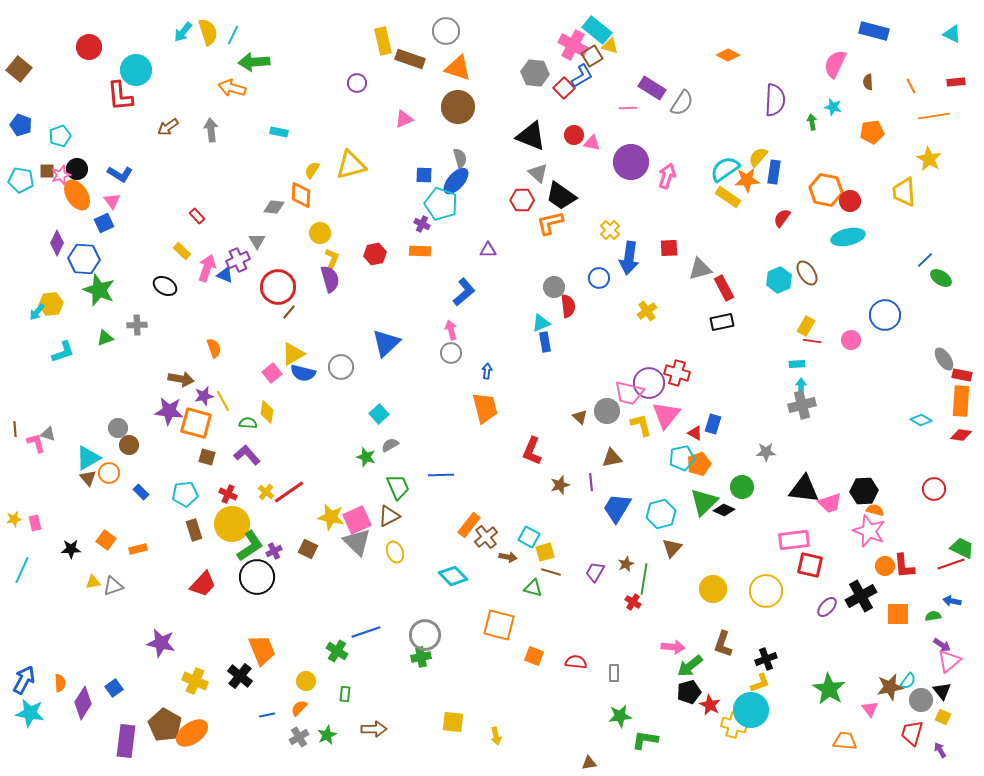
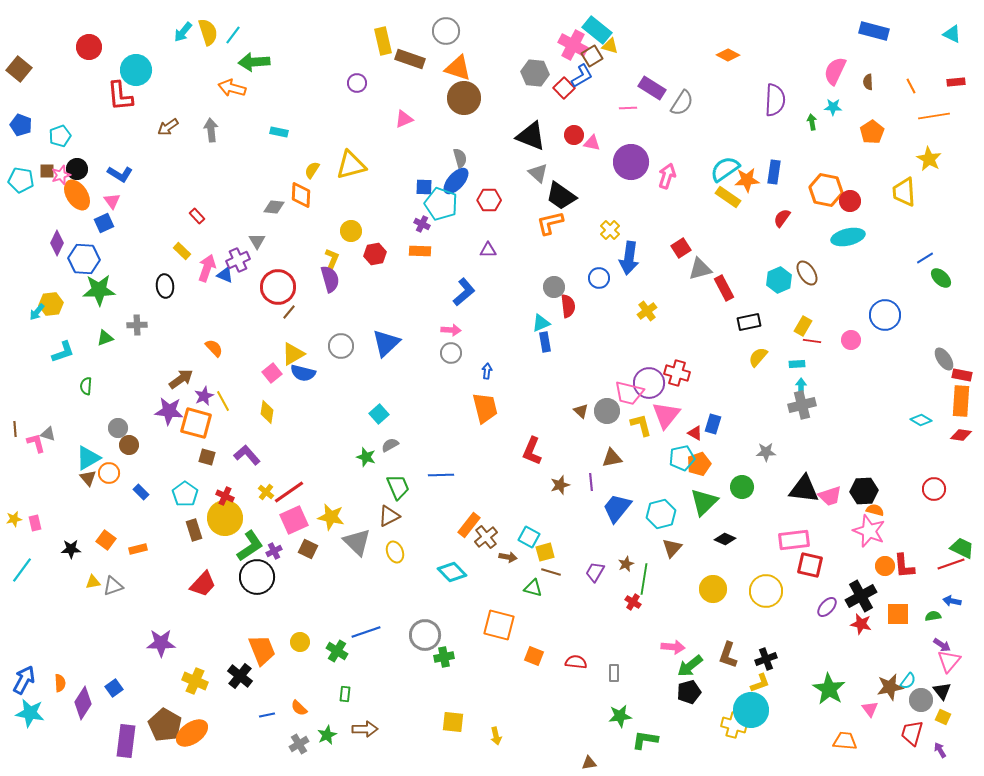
cyan line at (233, 35): rotated 12 degrees clockwise
pink semicircle at (835, 64): moved 7 px down
brown circle at (458, 107): moved 6 px right, 9 px up
cyan star at (833, 107): rotated 12 degrees counterclockwise
orange pentagon at (872, 132): rotated 25 degrees counterclockwise
yellow semicircle at (758, 157): moved 200 px down
blue square at (424, 175): moved 12 px down
red hexagon at (522, 200): moved 33 px left
yellow circle at (320, 233): moved 31 px right, 2 px up
red square at (669, 248): moved 12 px right; rotated 30 degrees counterclockwise
blue line at (925, 260): moved 2 px up; rotated 12 degrees clockwise
green ellipse at (941, 278): rotated 10 degrees clockwise
black ellipse at (165, 286): rotated 55 degrees clockwise
green star at (99, 290): rotated 24 degrees counterclockwise
black rectangle at (722, 322): moved 27 px right
yellow rectangle at (806, 326): moved 3 px left
pink arrow at (451, 330): rotated 108 degrees clockwise
orange semicircle at (214, 348): rotated 24 degrees counterclockwise
gray circle at (341, 367): moved 21 px up
brown arrow at (181, 379): rotated 45 degrees counterclockwise
purple star at (204, 396): rotated 12 degrees counterclockwise
brown triangle at (580, 417): moved 1 px right, 6 px up
green semicircle at (248, 423): moved 162 px left, 37 px up; rotated 90 degrees counterclockwise
cyan pentagon at (185, 494): rotated 30 degrees counterclockwise
red cross at (228, 494): moved 3 px left, 2 px down
pink trapezoid at (830, 503): moved 7 px up
blue trapezoid at (617, 508): rotated 8 degrees clockwise
black diamond at (724, 510): moved 1 px right, 29 px down
pink square at (357, 520): moved 63 px left
yellow circle at (232, 524): moved 7 px left, 6 px up
cyan line at (22, 570): rotated 12 degrees clockwise
cyan diamond at (453, 576): moved 1 px left, 4 px up
purple star at (161, 643): rotated 12 degrees counterclockwise
brown L-shape at (723, 644): moved 5 px right, 11 px down
green cross at (421, 657): moved 23 px right
pink triangle at (949, 661): rotated 10 degrees counterclockwise
yellow circle at (306, 681): moved 6 px left, 39 px up
red star at (710, 705): moved 151 px right, 81 px up; rotated 15 degrees counterclockwise
orange semicircle at (299, 708): rotated 90 degrees counterclockwise
brown arrow at (374, 729): moved 9 px left
gray cross at (299, 737): moved 7 px down
